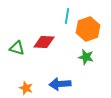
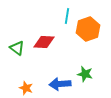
green triangle: rotated 21 degrees clockwise
green star: moved 1 px left, 17 px down
